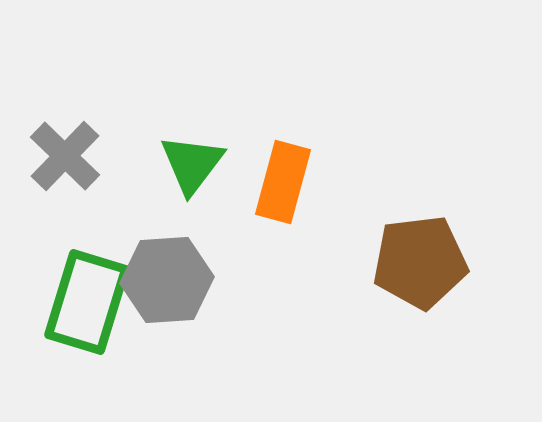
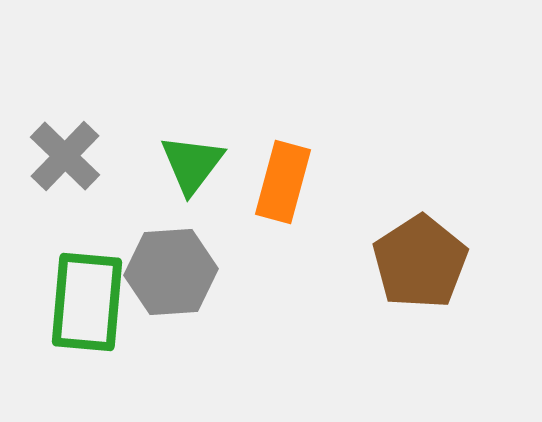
brown pentagon: rotated 26 degrees counterclockwise
gray hexagon: moved 4 px right, 8 px up
green rectangle: rotated 12 degrees counterclockwise
